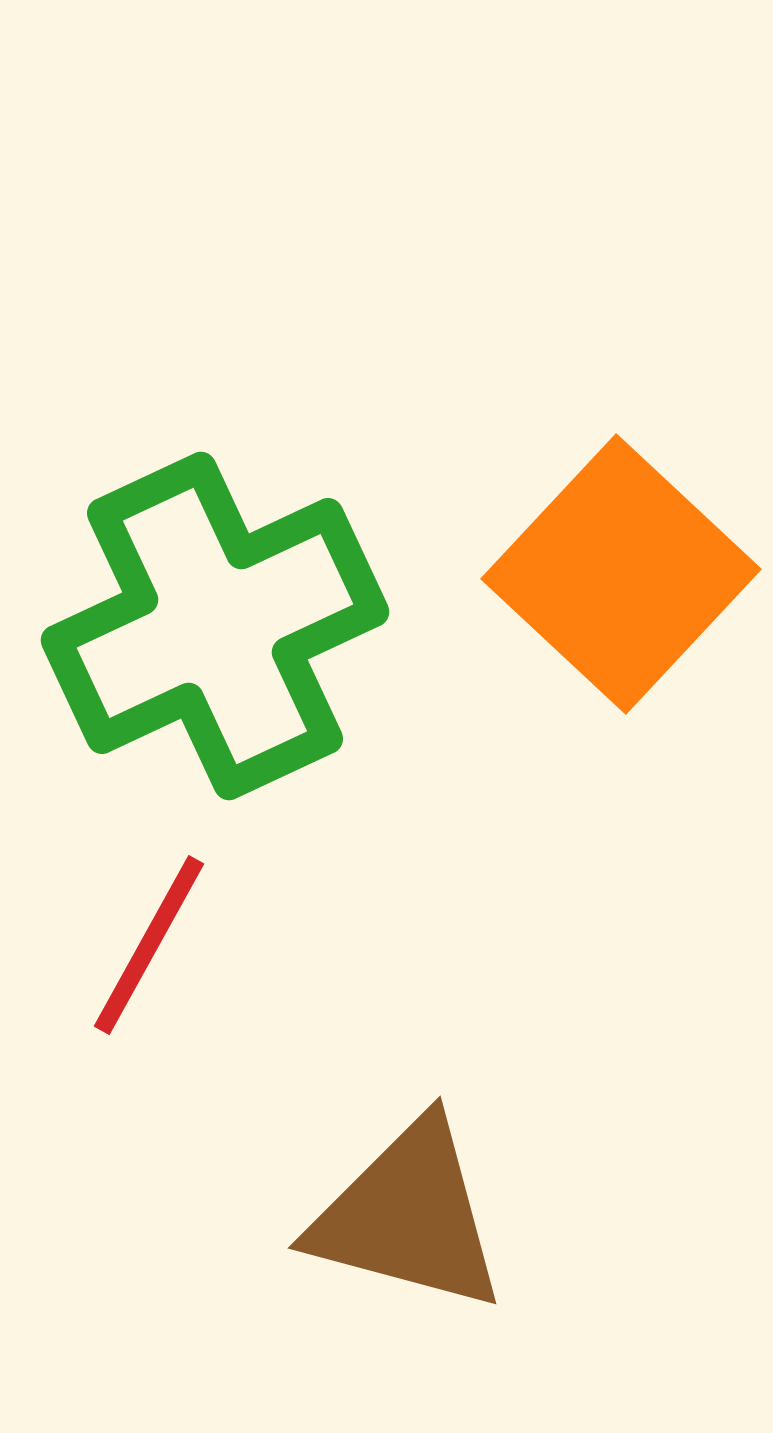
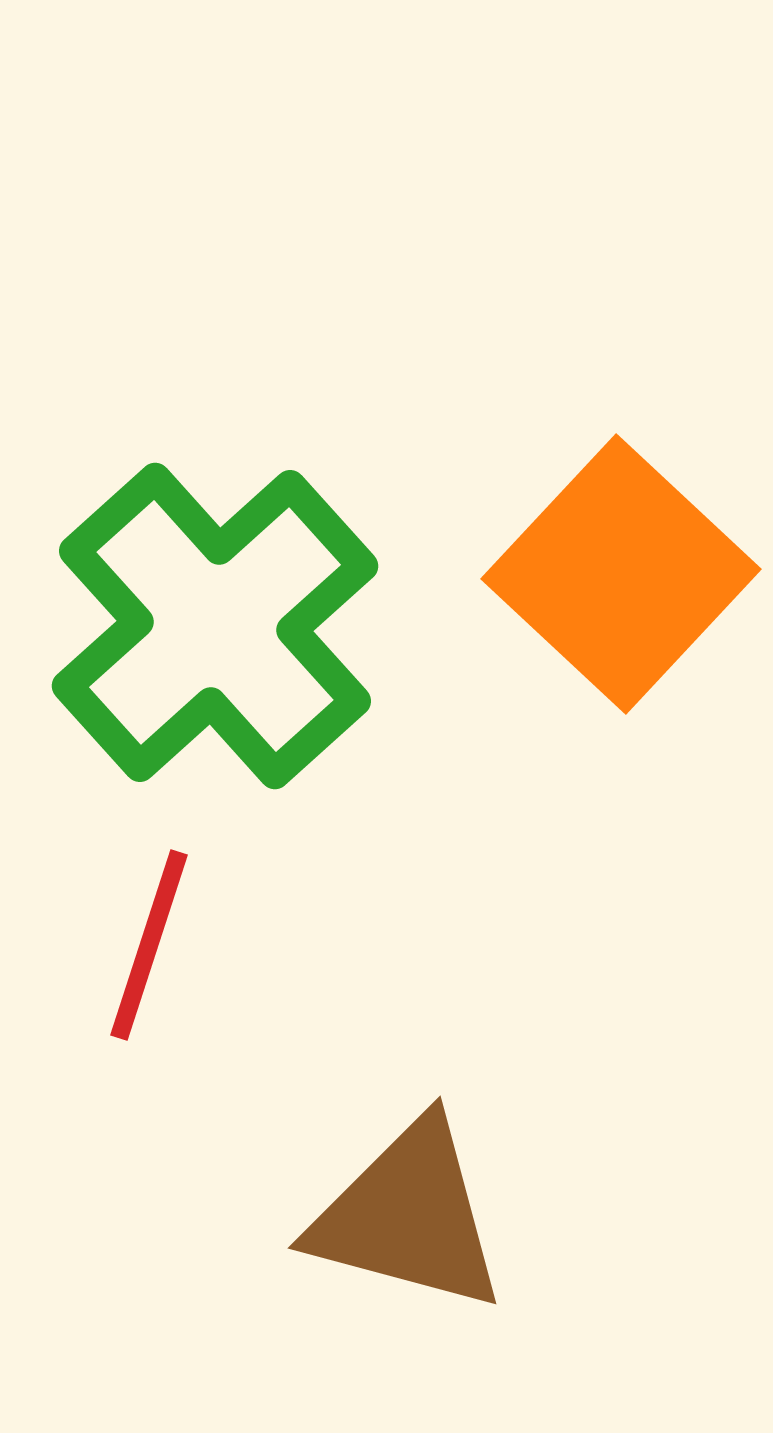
green cross: rotated 17 degrees counterclockwise
red line: rotated 11 degrees counterclockwise
